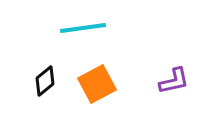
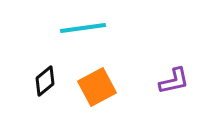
orange square: moved 3 px down
